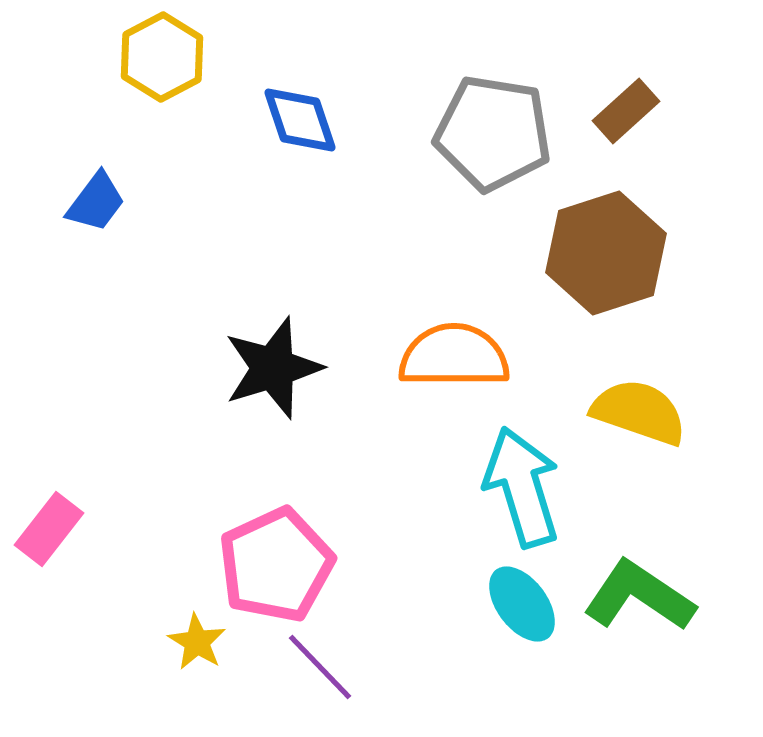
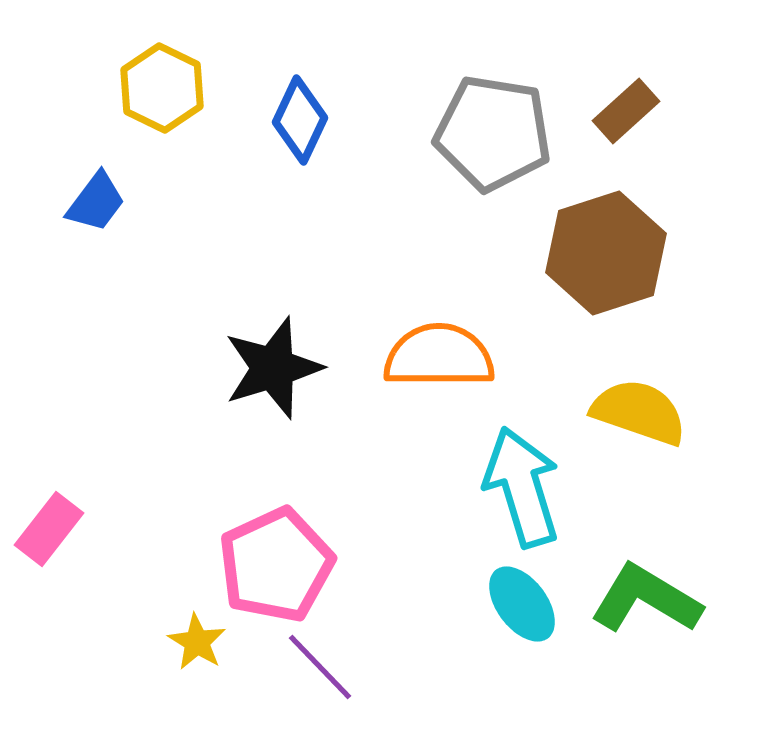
yellow hexagon: moved 31 px down; rotated 6 degrees counterclockwise
blue diamond: rotated 44 degrees clockwise
orange semicircle: moved 15 px left
green L-shape: moved 7 px right, 3 px down; rotated 3 degrees counterclockwise
